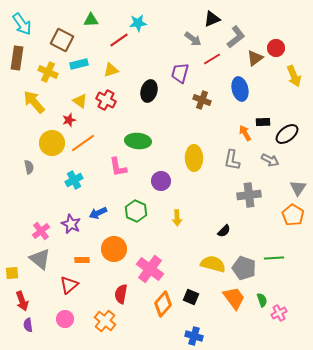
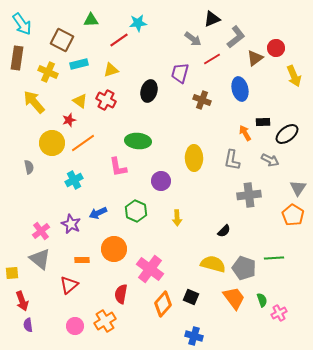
pink circle at (65, 319): moved 10 px right, 7 px down
orange cross at (105, 321): rotated 20 degrees clockwise
